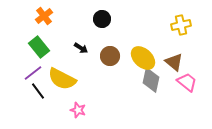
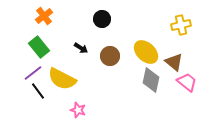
yellow ellipse: moved 3 px right, 6 px up
